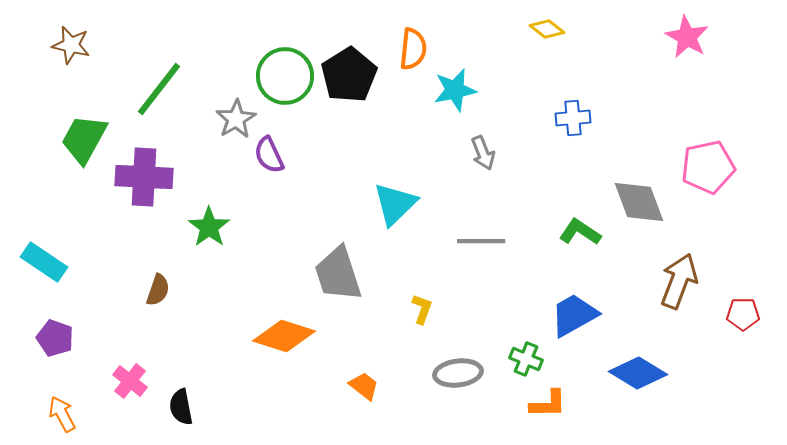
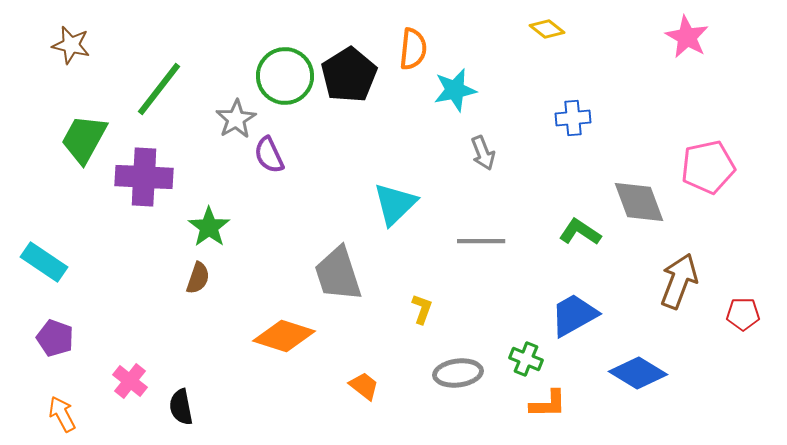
brown semicircle: moved 40 px right, 12 px up
